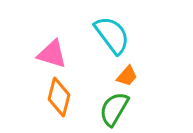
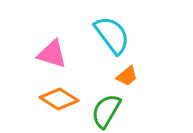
orange trapezoid: rotated 10 degrees clockwise
orange diamond: moved 2 px down; rotated 72 degrees counterclockwise
green semicircle: moved 8 px left, 2 px down
